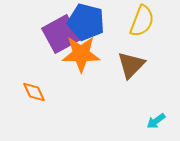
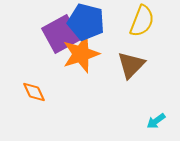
orange star: rotated 18 degrees counterclockwise
